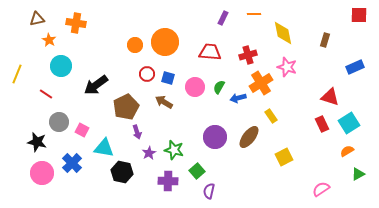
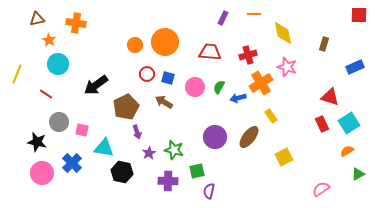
brown rectangle at (325, 40): moved 1 px left, 4 px down
cyan circle at (61, 66): moved 3 px left, 2 px up
pink square at (82, 130): rotated 16 degrees counterclockwise
green square at (197, 171): rotated 28 degrees clockwise
